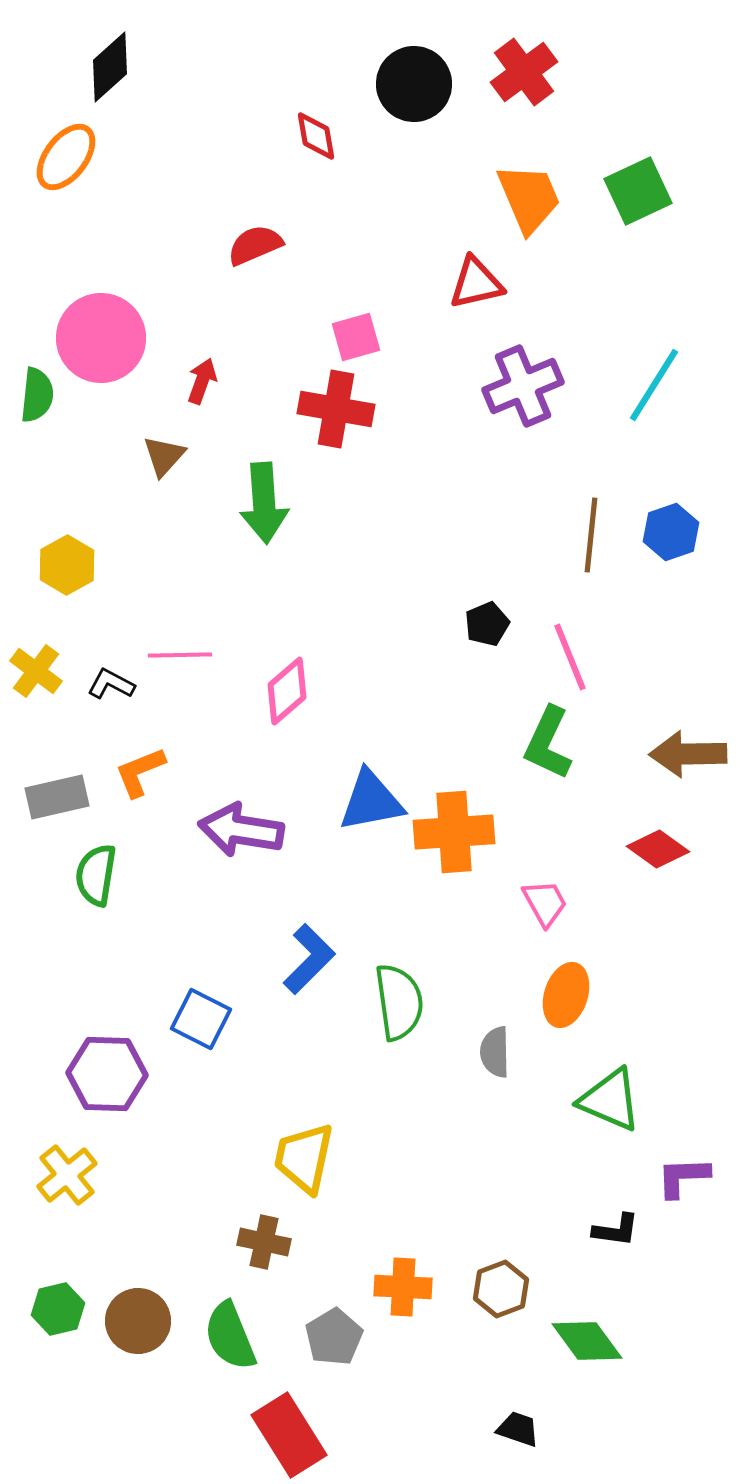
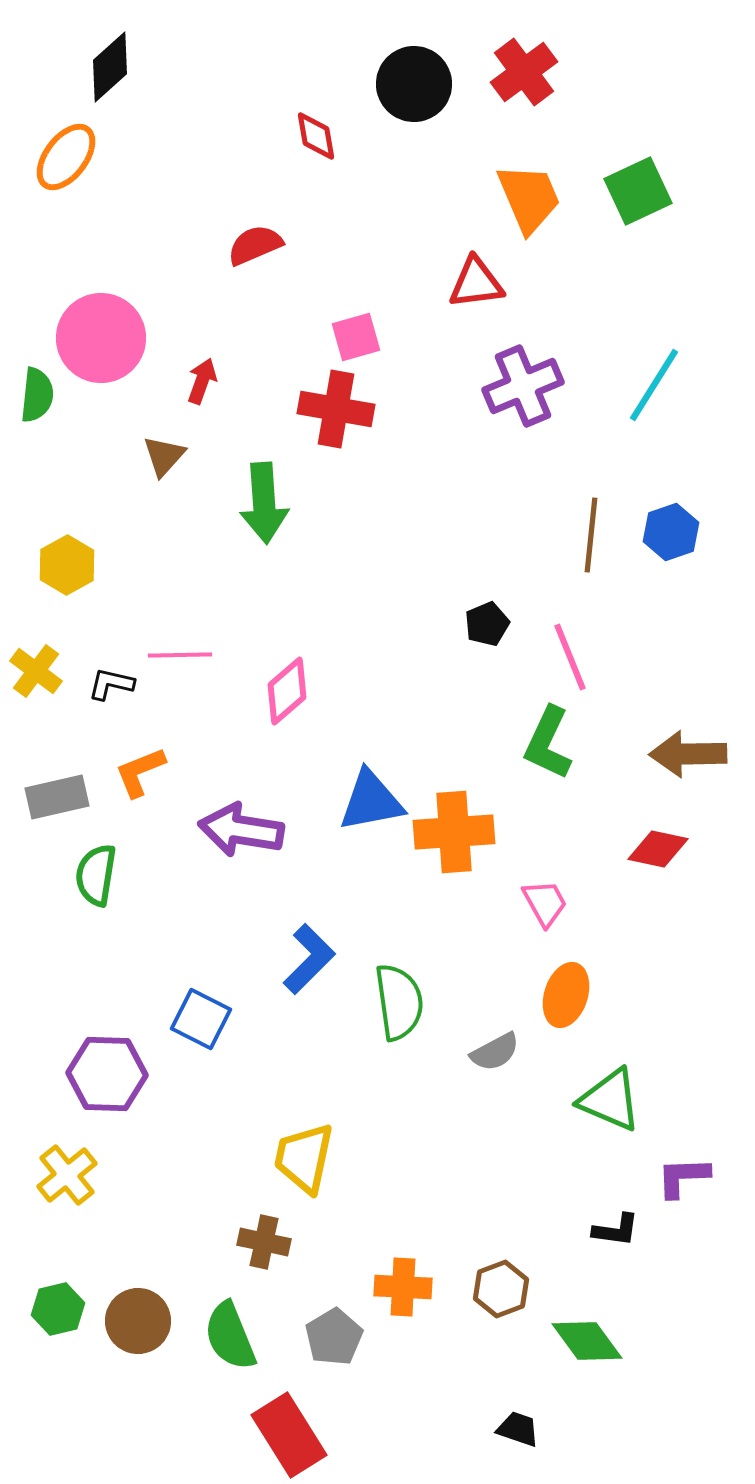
red triangle at (476, 283): rotated 6 degrees clockwise
black L-shape at (111, 684): rotated 15 degrees counterclockwise
red diamond at (658, 849): rotated 24 degrees counterclockwise
gray semicircle at (495, 1052): rotated 117 degrees counterclockwise
